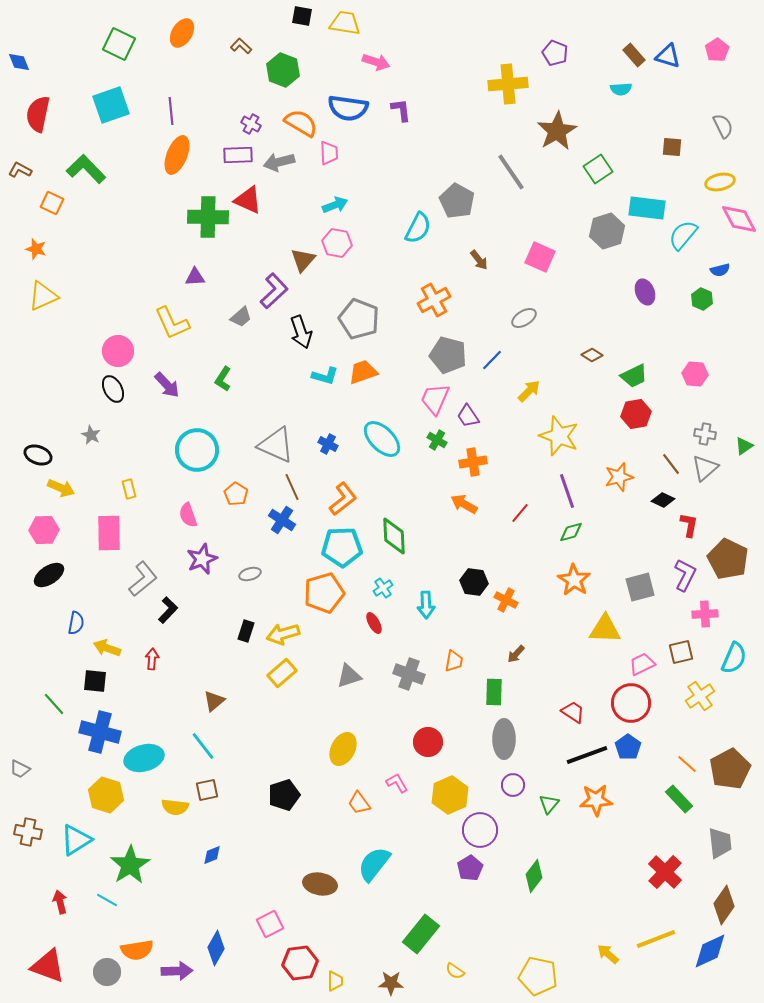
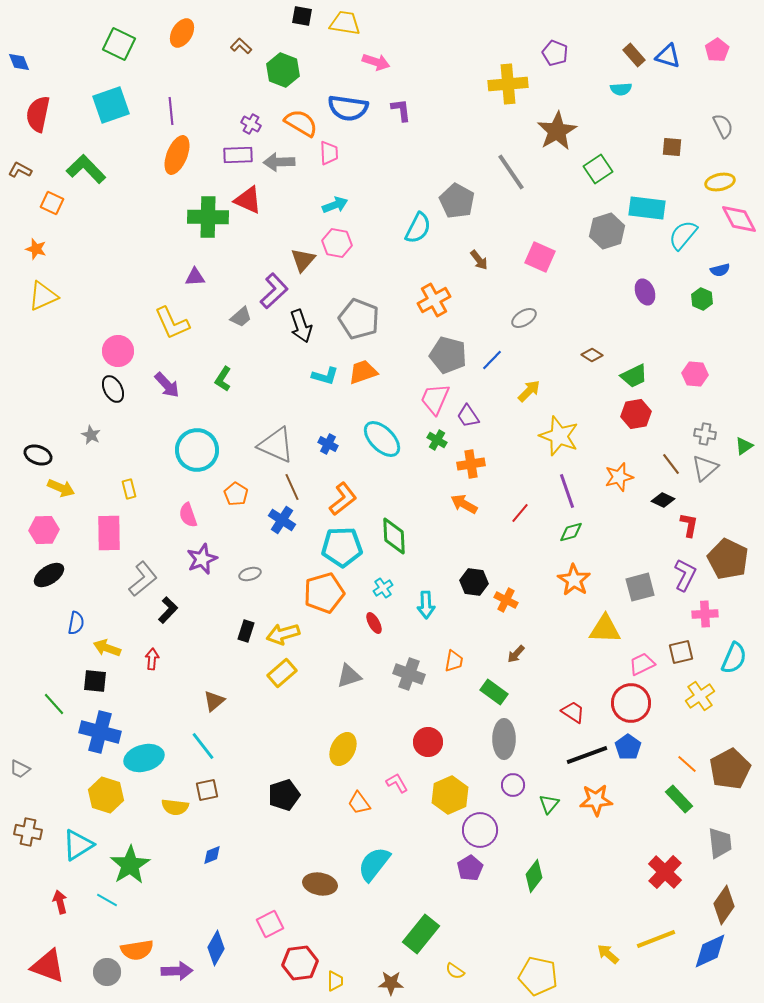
gray arrow at (279, 162): rotated 12 degrees clockwise
black arrow at (301, 332): moved 6 px up
orange cross at (473, 462): moved 2 px left, 2 px down
green rectangle at (494, 692): rotated 56 degrees counterclockwise
cyan triangle at (76, 840): moved 2 px right, 5 px down
